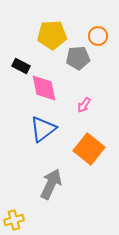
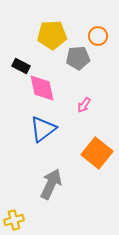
pink diamond: moved 2 px left
orange square: moved 8 px right, 4 px down
